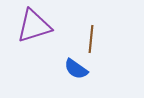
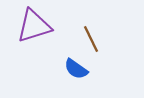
brown line: rotated 32 degrees counterclockwise
